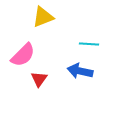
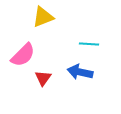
blue arrow: moved 1 px down
red triangle: moved 4 px right, 1 px up
